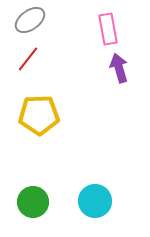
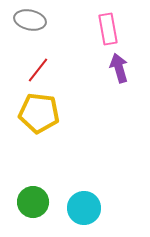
gray ellipse: rotated 48 degrees clockwise
red line: moved 10 px right, 11 px down
yellow pentagon: moved 2 px up; rotated 9 degrees clockwise
cyan circle: moved 11 px left, 7 px down
